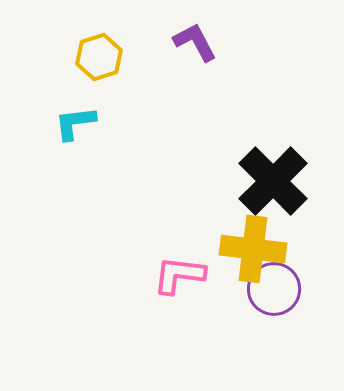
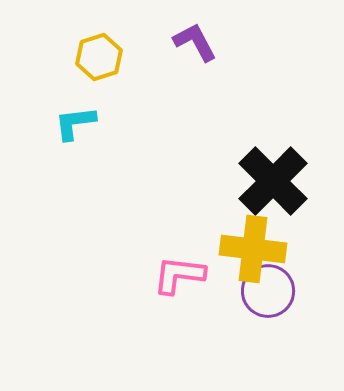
purple circle: moved 6 px left, 2 px down
